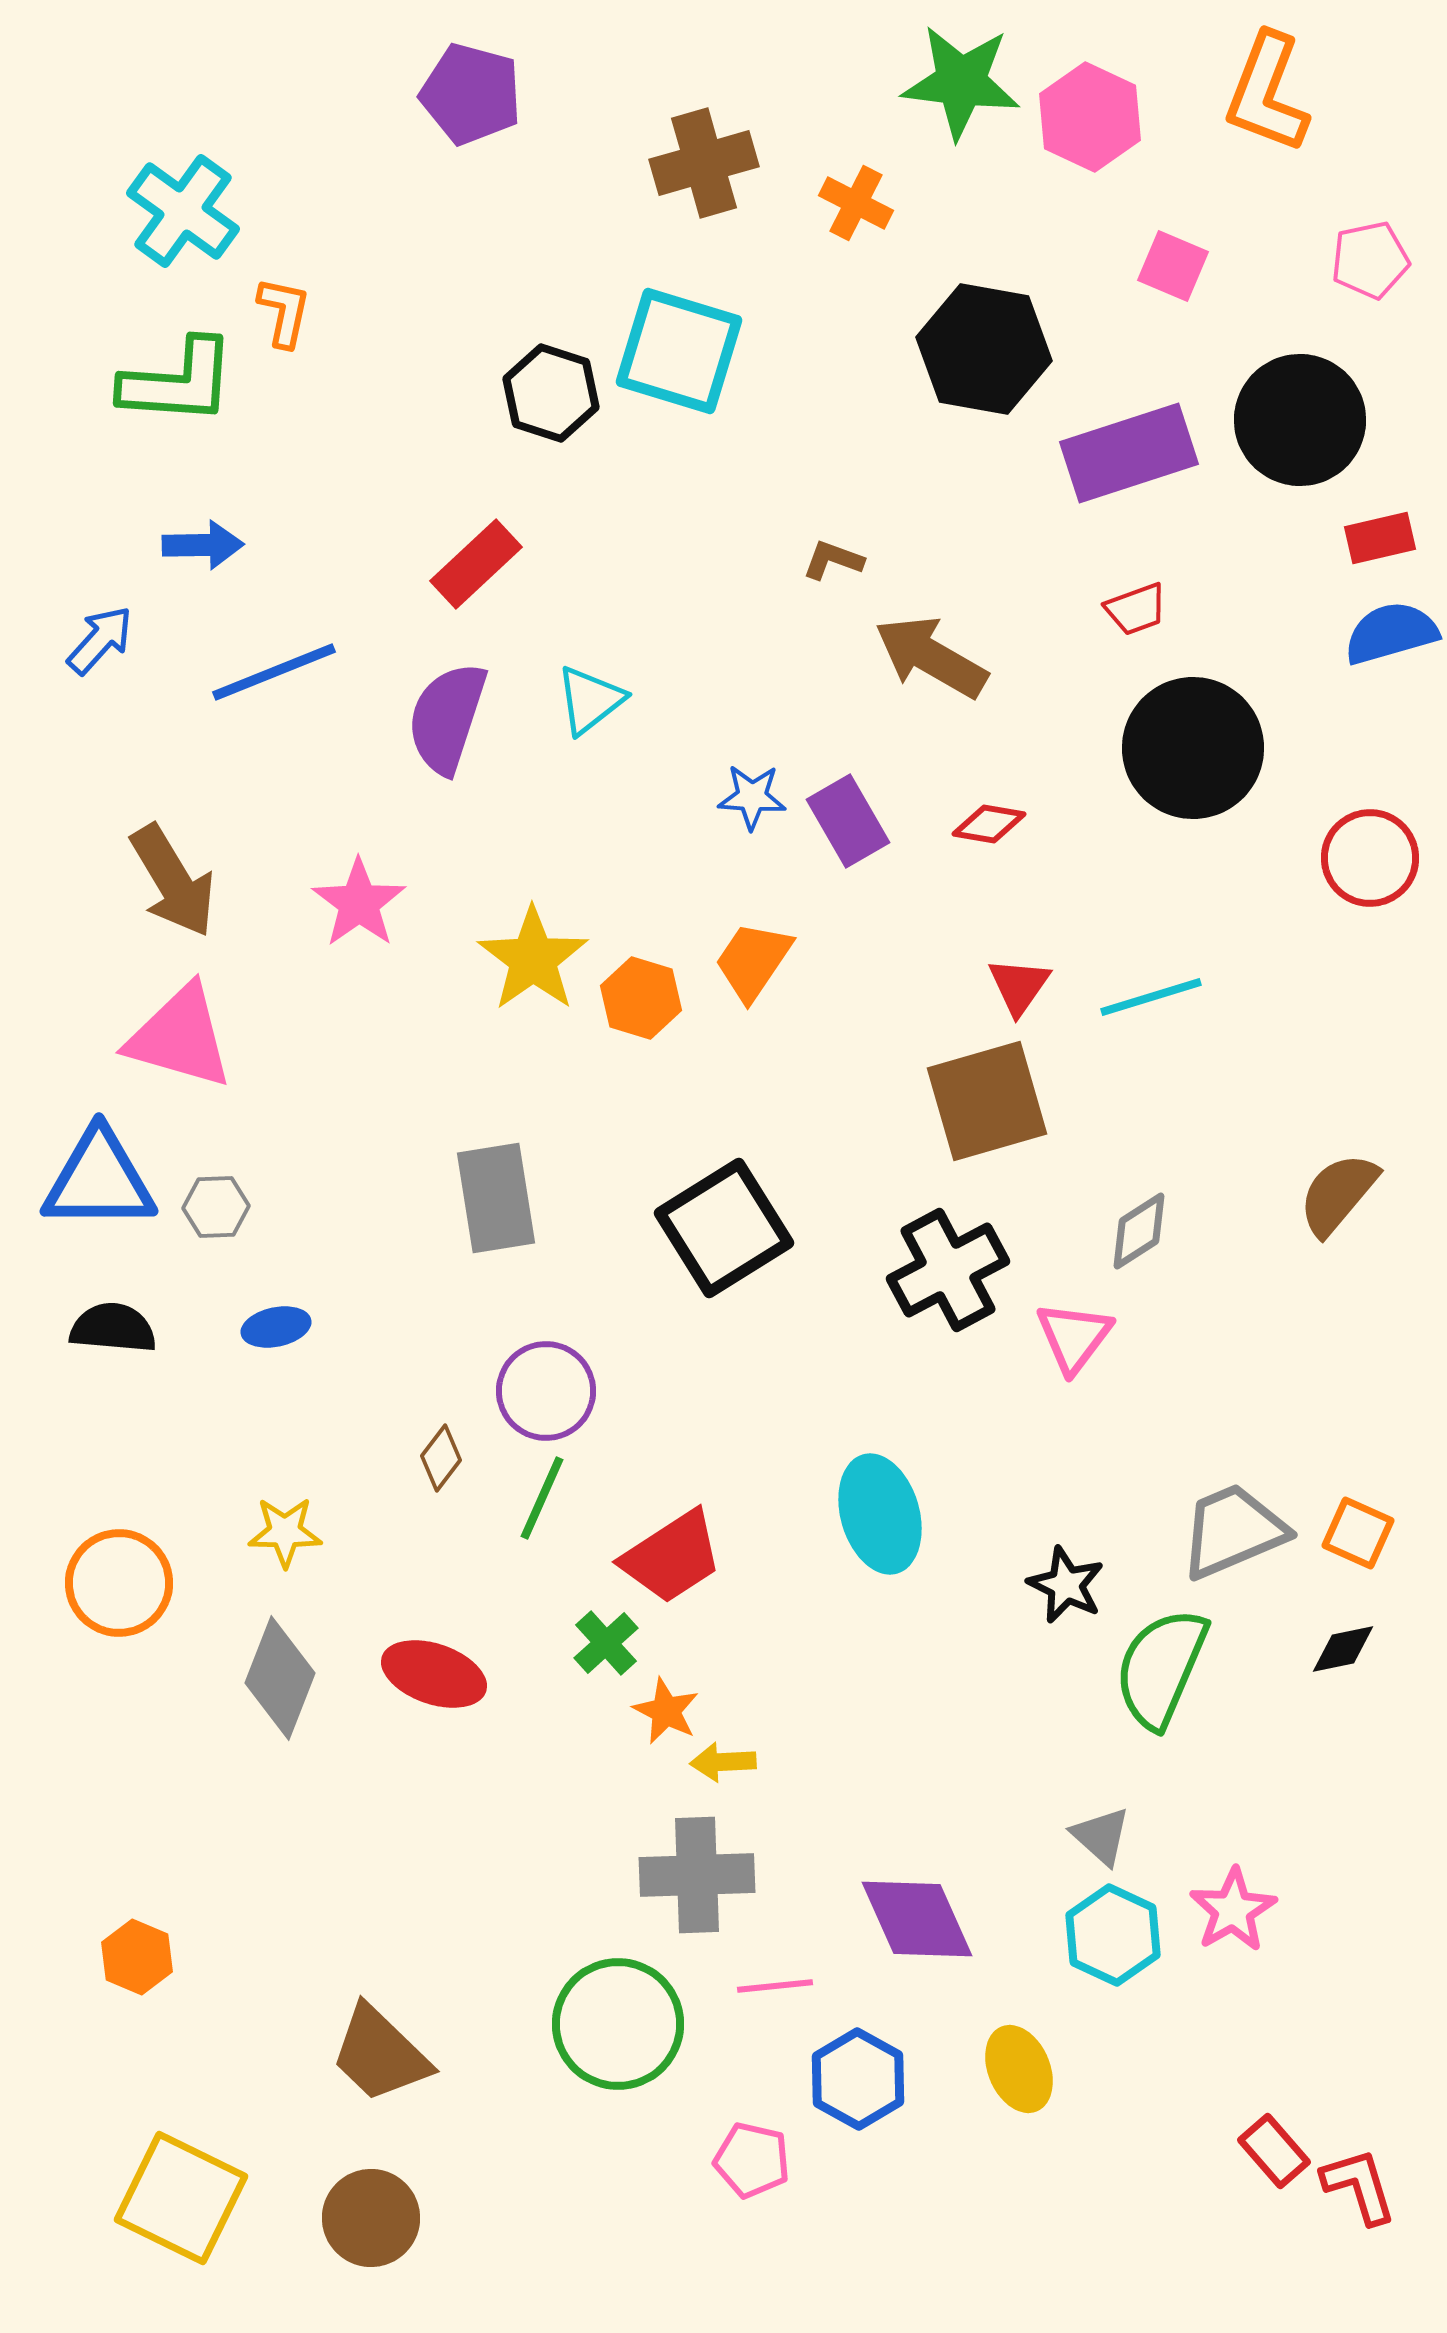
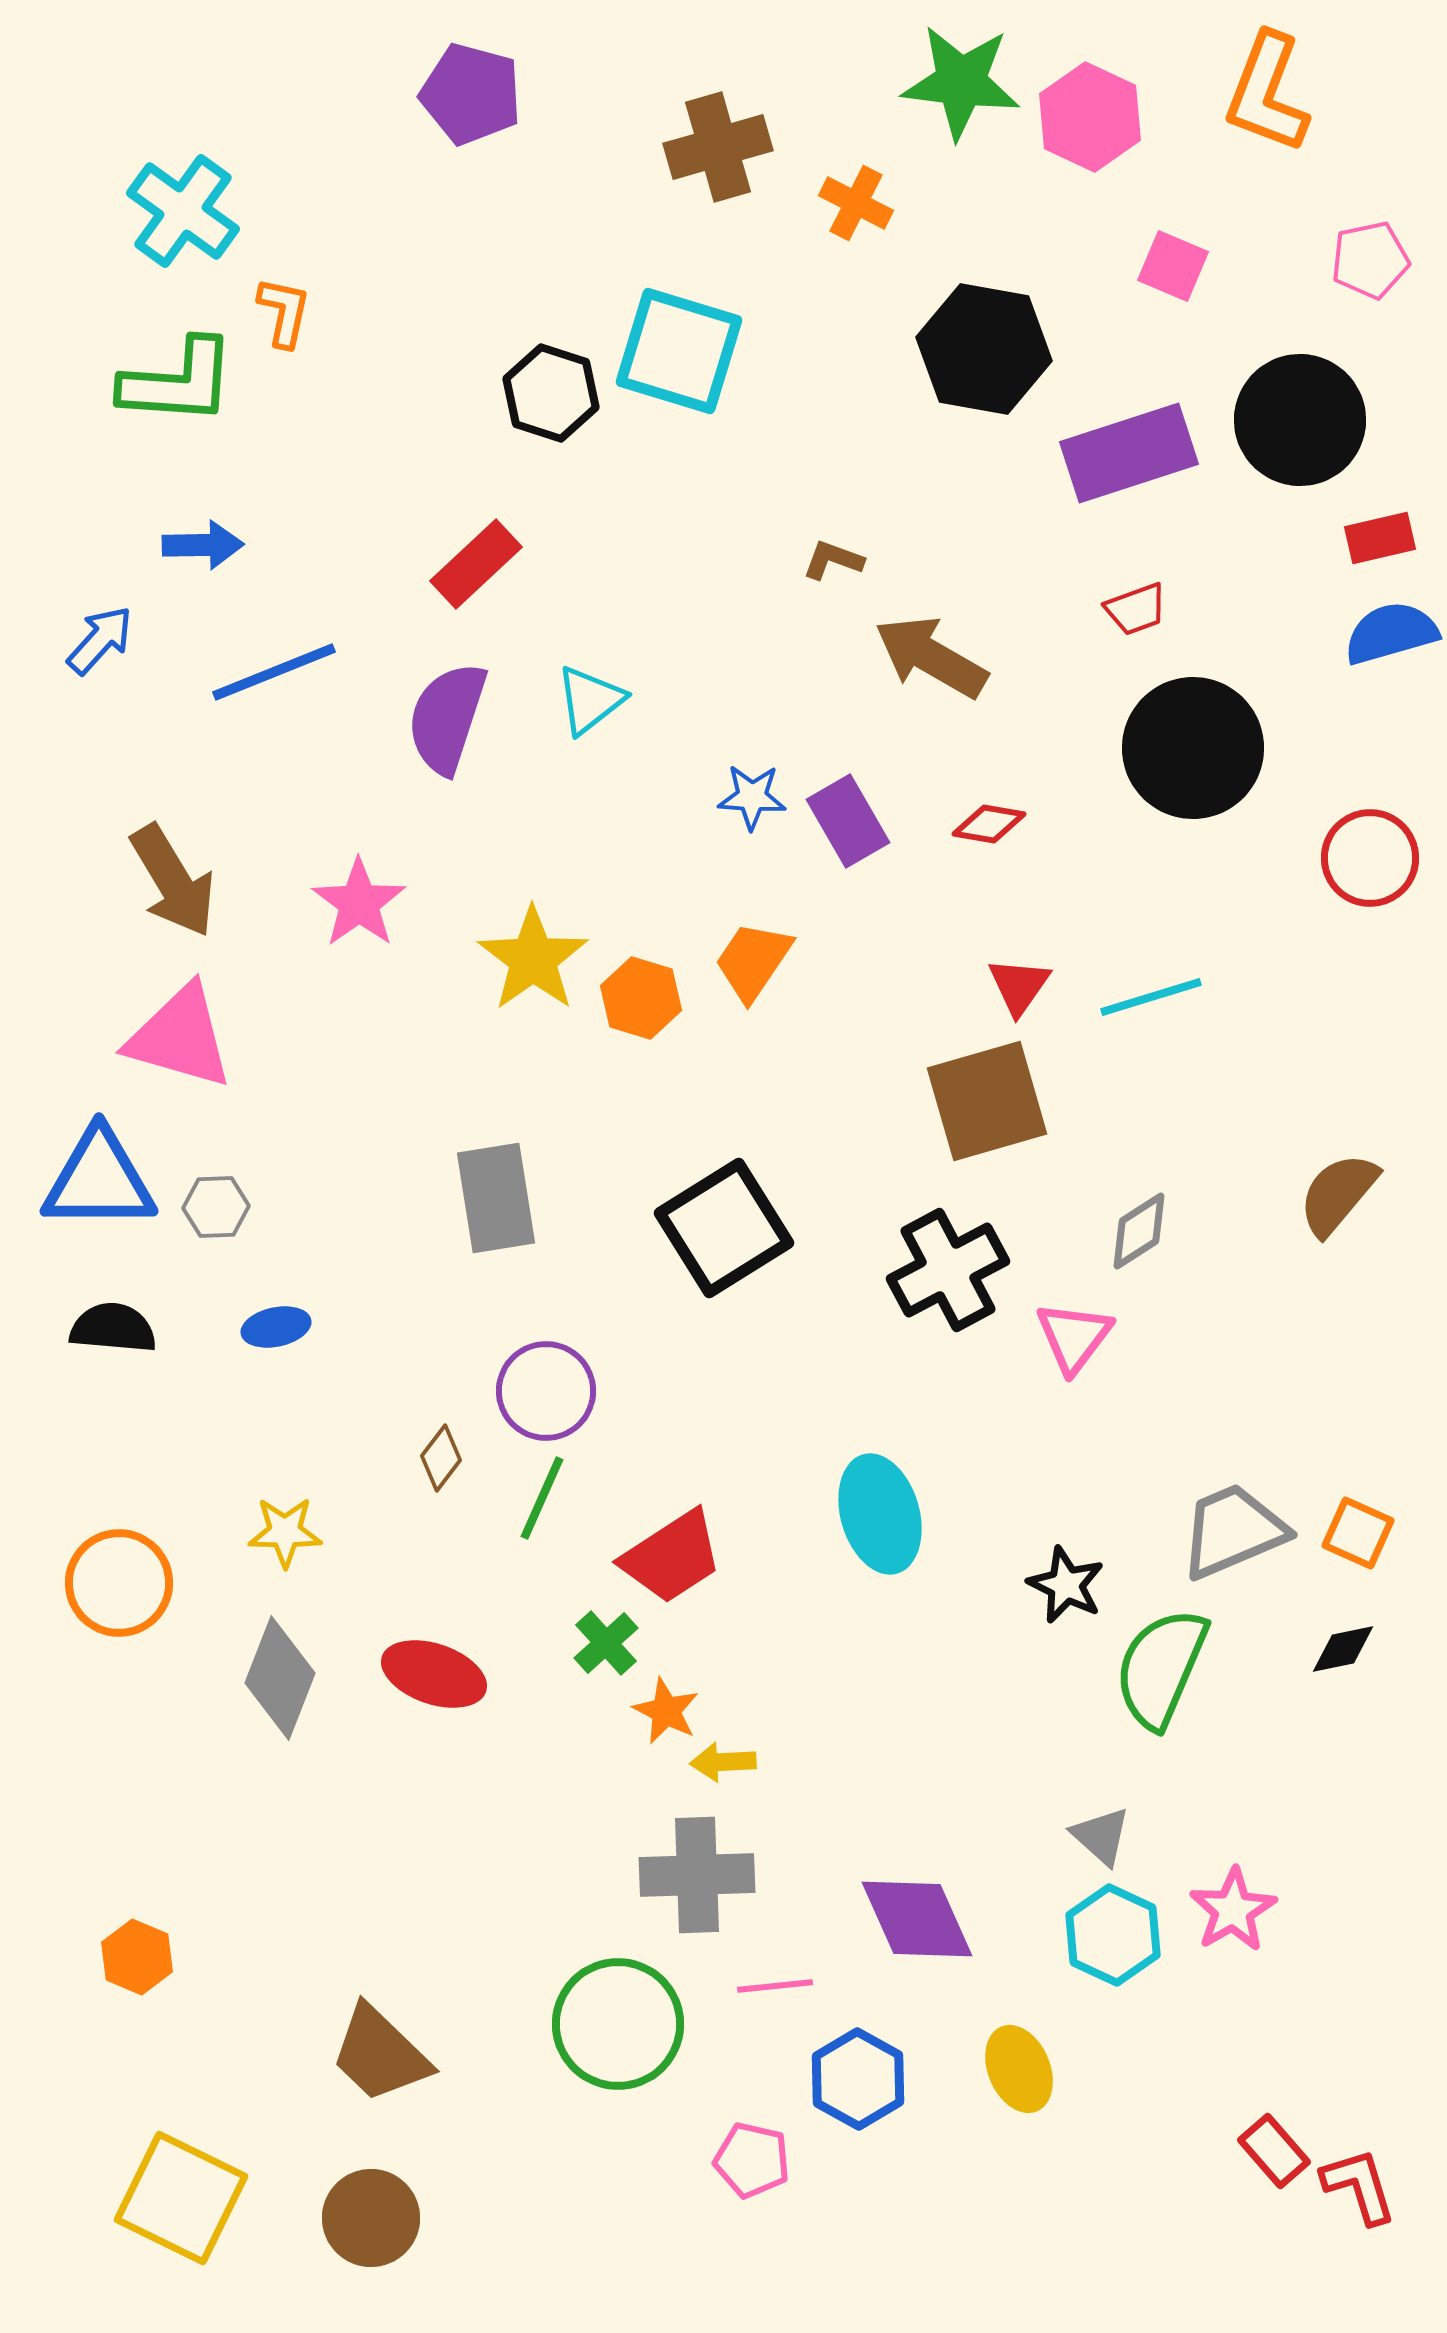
brown cross at (704, 163): moved 14 px right, 16 px up
